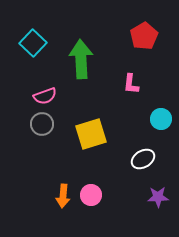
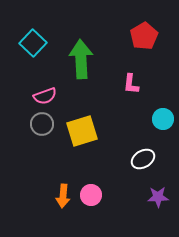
cyan circle: moved 2 px right
yellow square: moved 9 px left, 3 px up
